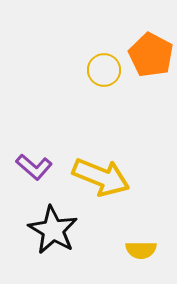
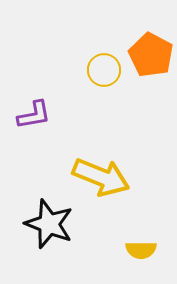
purple L-shape: moved 52 px up; rotated 51 degrees counterclockwise
black star: moved 4 px left, 6 px up; rotated 9 degrees counterclockwise
